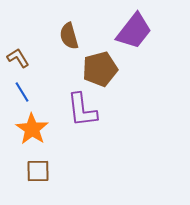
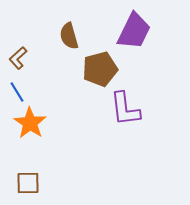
purple trapezoid: rotated 12 degrees counterclockwise
brown L-shape: rotated 100 degrees counterclockwise
blue line: moved 5 px left
purple L-shape: moved 43 px right, 1 px up
orange star: moved 2 px left, 6 px up
brown square: moved 10 px left, 12 px down
